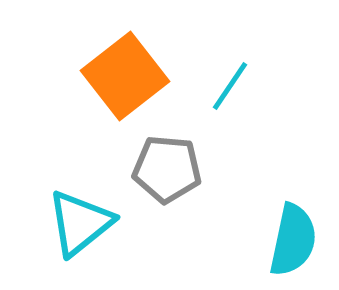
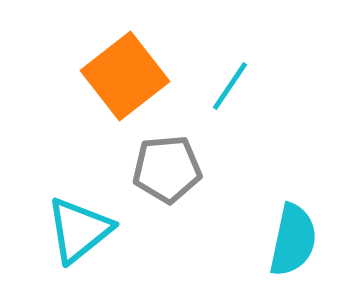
gray pentagon: rotated 10 degrees counterclockwise
cyan triangle: moved 1 px left, 7 px down
